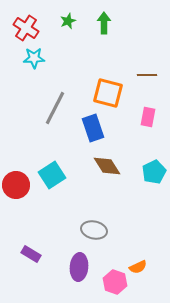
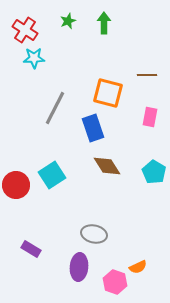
red cross: moved 1 px left, 2 px down
pink rectangle: moved 2 px right
cyan pentagon: rotated 15 degrees counterclockwise
gray ellipse: moved 4 px down
purple rectangle: moved 5 px up
